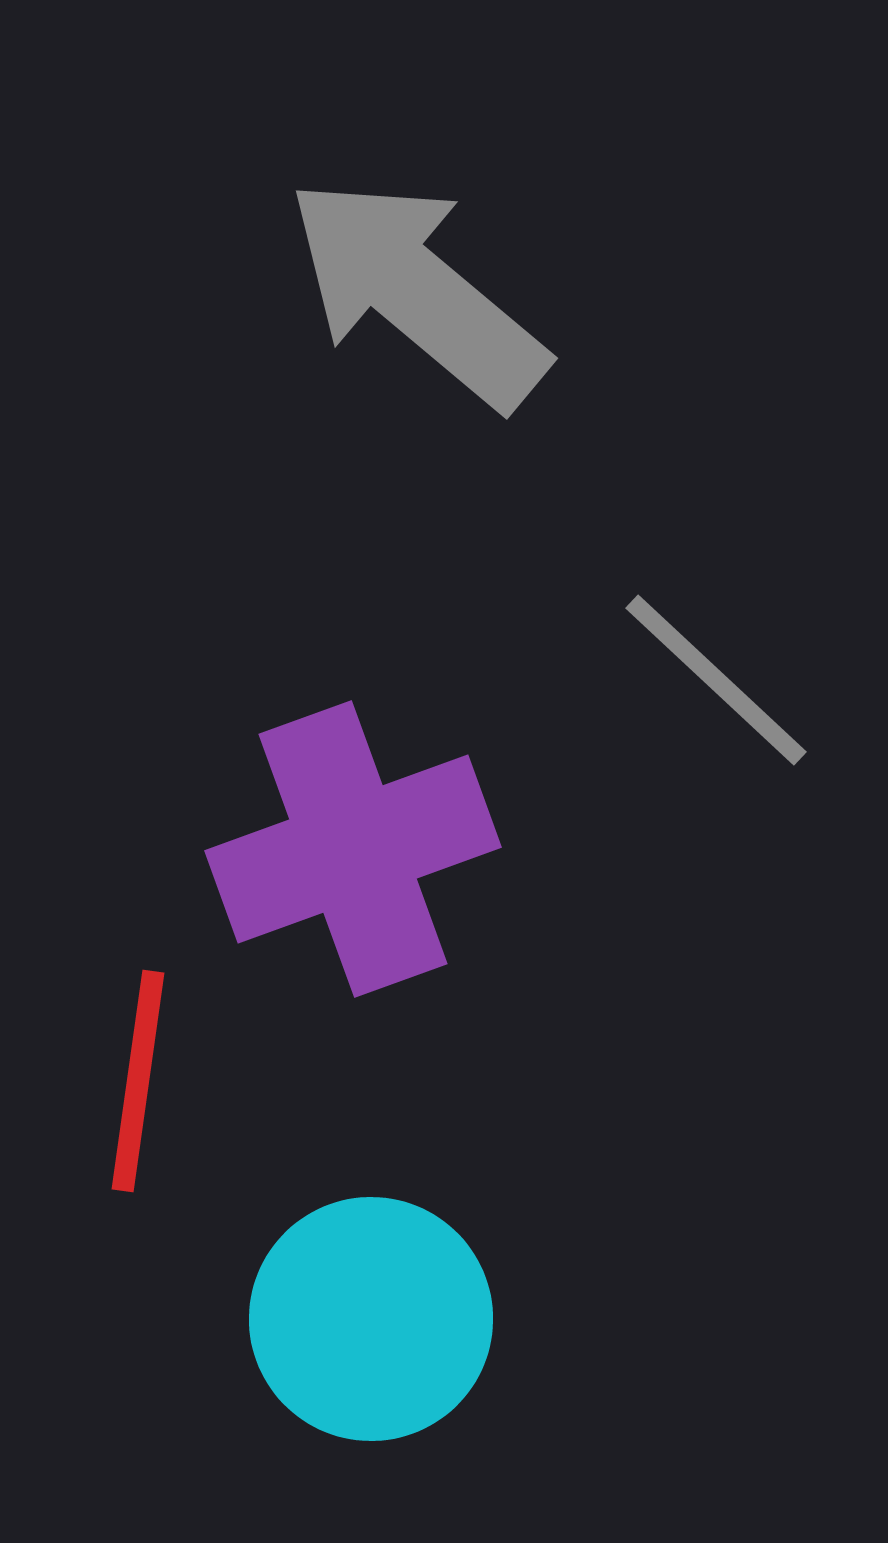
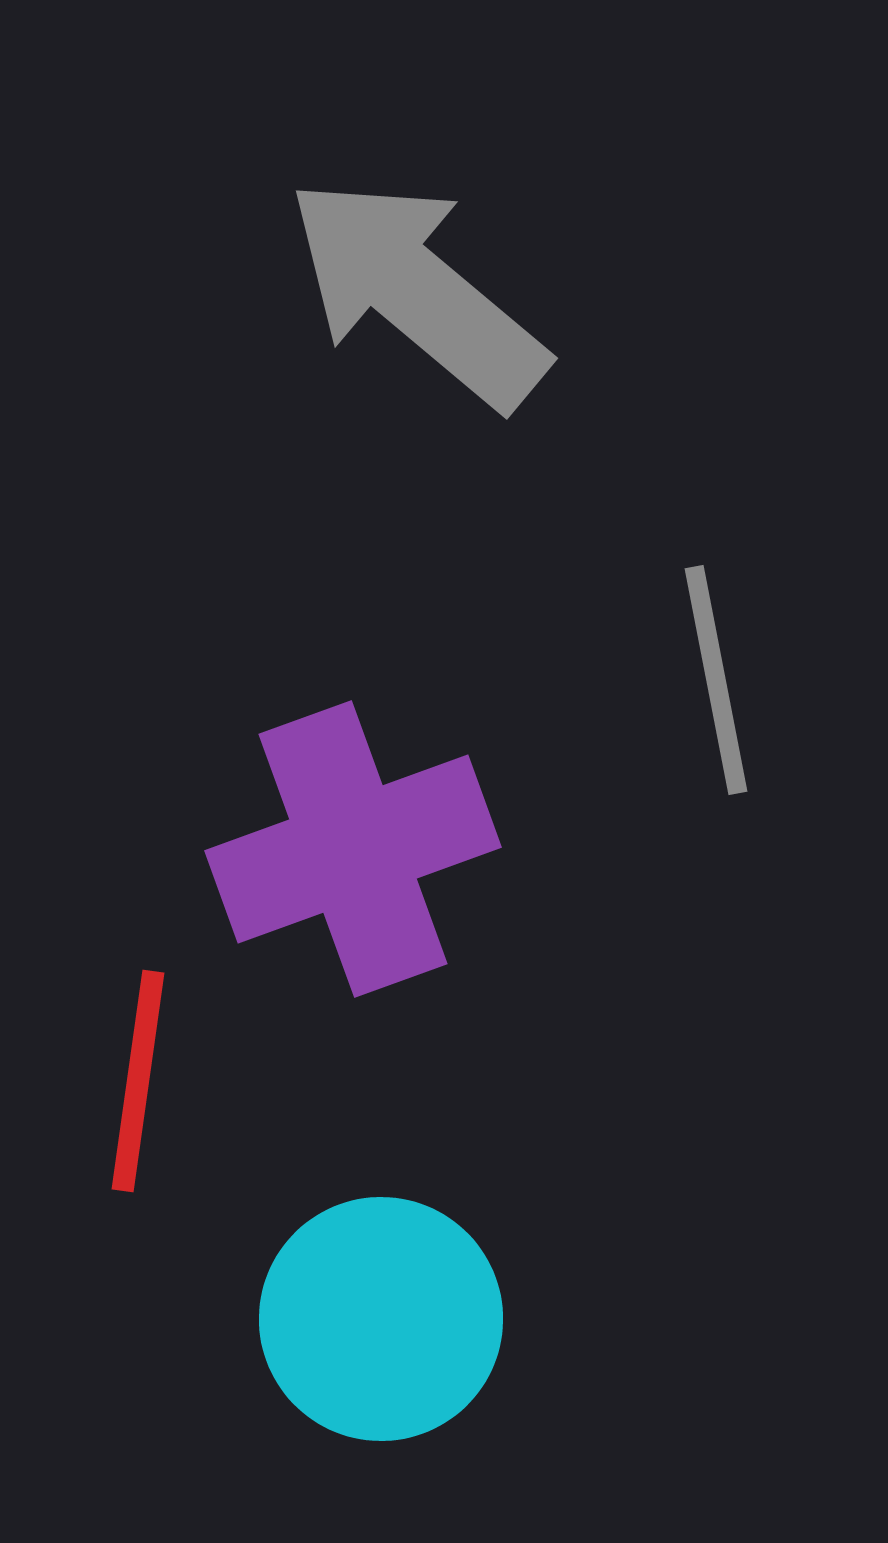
gray line: rotated 36 degrees clockwise
cyan circle: moved 10 px right
